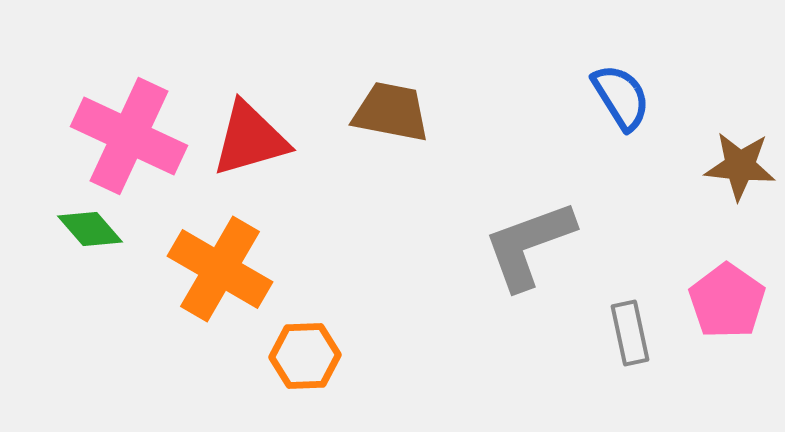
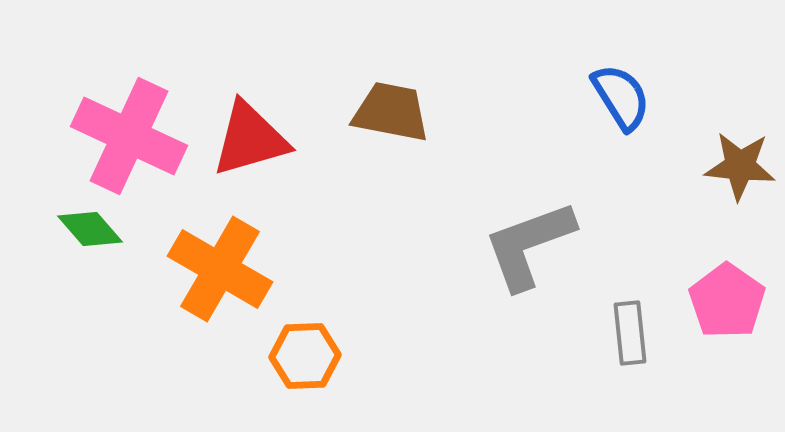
gray rectangle: rotated 6 degrees clockwise
